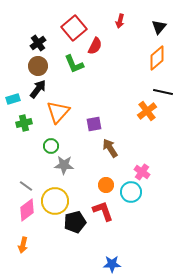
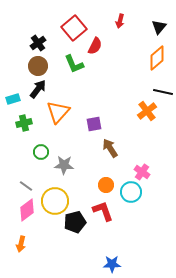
green circle: moved 10 px left, 6 px down
orange arrow: moved 2 px left, 1 px up
